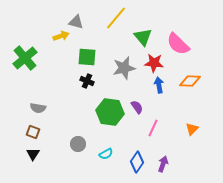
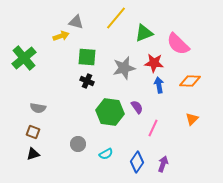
green triangle: moved 1 px right, 4 px up; rotated 48 degrees clockwise
green cross: moved 1 px left
orange triangle: moved 10 px up
black triangle: rotated 40 degrees clockwise
